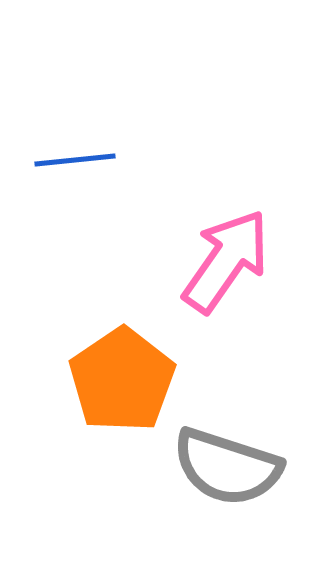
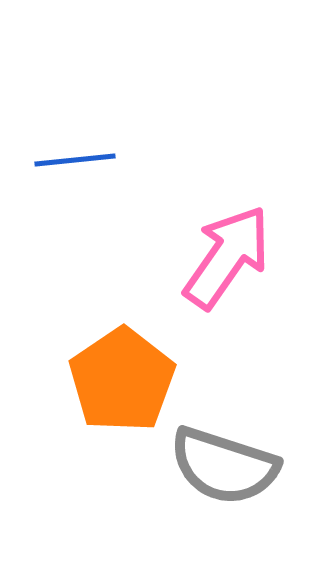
pink arrow: moved 1 px right, 4 px up
gray semicircle: moved 3 px left, 1 px up
